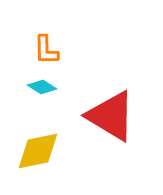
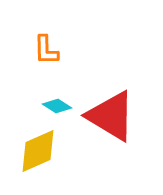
cyan diamond: moved 15 px right, 19 px down
yellow diamond: rotated 12 degrees counterclockwise
